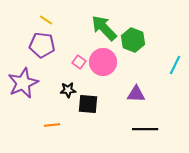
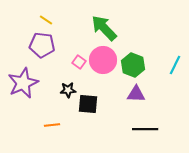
green hexagon: moved 25 px down
pink circle: moved 2 px up
